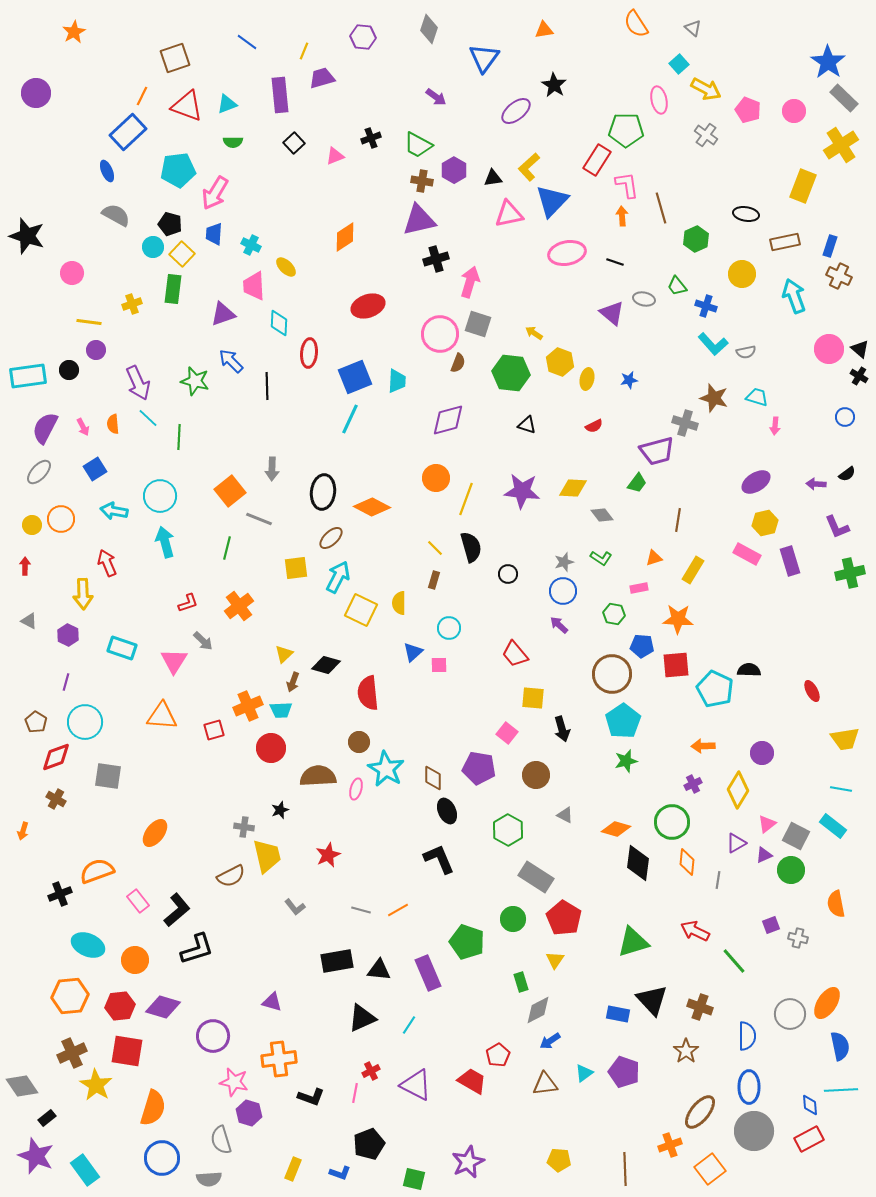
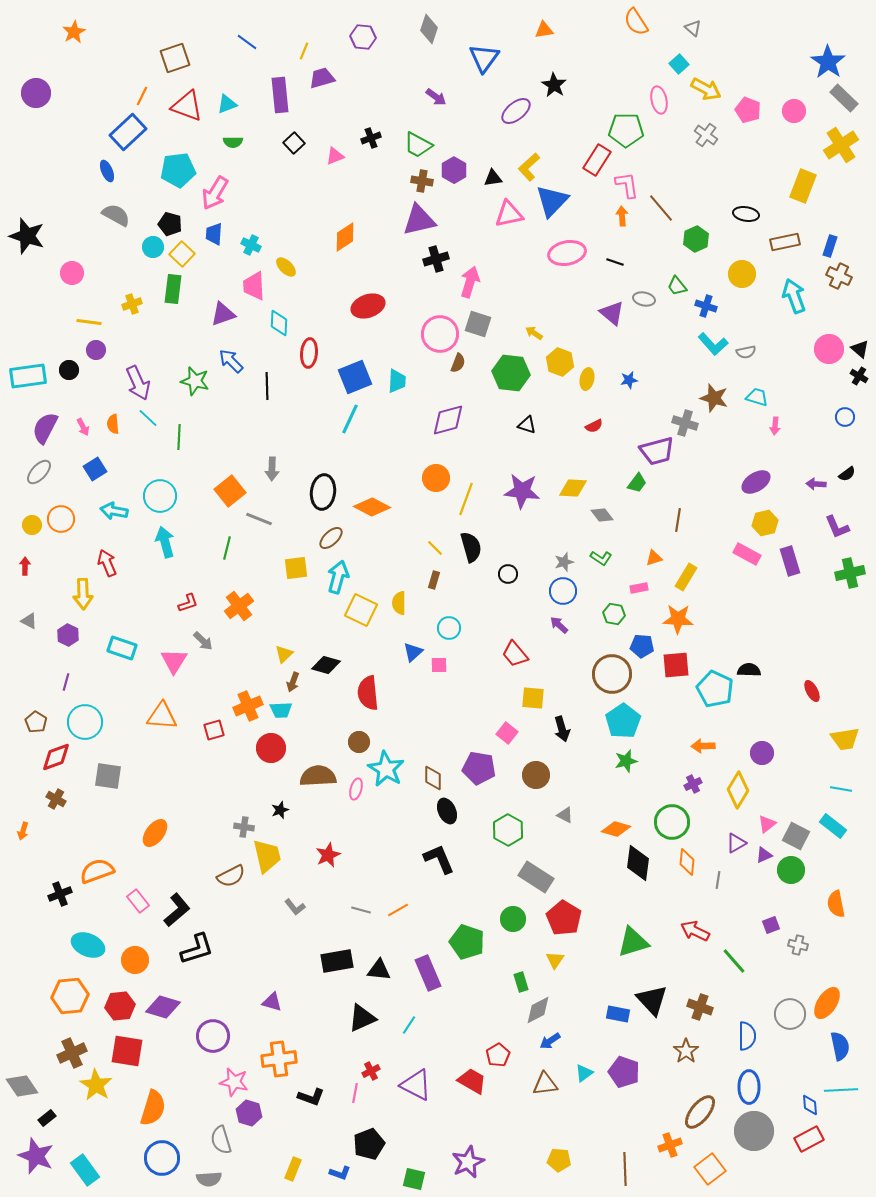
orange semicircle at (636, 24): moved 2 px up
brown line at (661, 208): rotated 24 degrees counterclockwise
yellow rectangle at (693, 570): moved 7 px left, 7 px down
cyan arrow at (338, 577): rotated 12 degrees counterclockwise
gray cross at (798, 938): moved 7 px down
